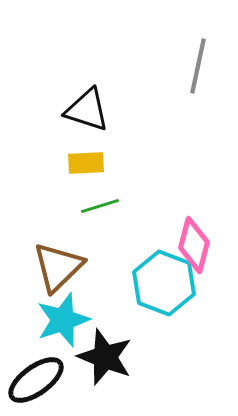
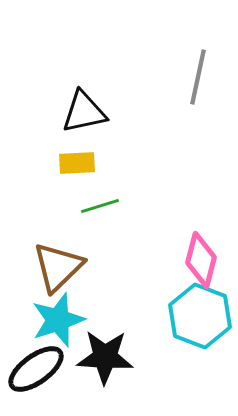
gray line: moved 11 px down
black triangle: moved 3 px left, 2 px down; rotated 30 degrees counterclockwise
yellow rectangle: moved 9 px left
pink diamond: moved 7 px right, 15 px down
cyan hexagon: moved 36 px right, 33 px down
cyan star: moved 5 px left
black star: rotated 18 degrees counterclockwise
black ellipse: moved 11 px up
